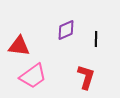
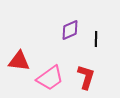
purple diamond: moved 4 px right
red triangle: moved 15 px down
pink trapezoid: moved 17 px right, 2 px down
